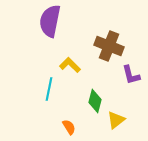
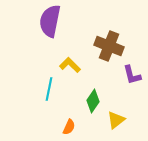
purple L-shape: moved 1 px right
green diamond: moved 2 px left; rotated 20 degrees clockwise
orange semicircle: rotated 56 degrees clockwise
